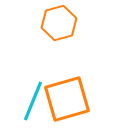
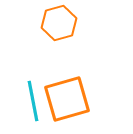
cyan line: rotated 33 degrees counterclockwise
